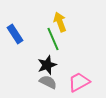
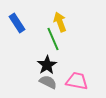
blue rectangle: moved 2 px right, 11 px up
black star: rotated 12 degrees counterclockwise
pink trapezoid: moved 2 px left, 1 px up; rotated 40 degrees clockwise
